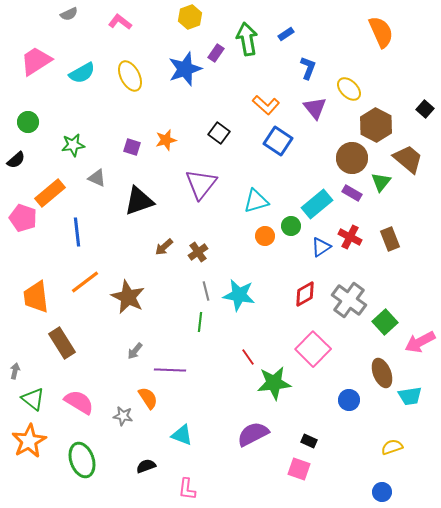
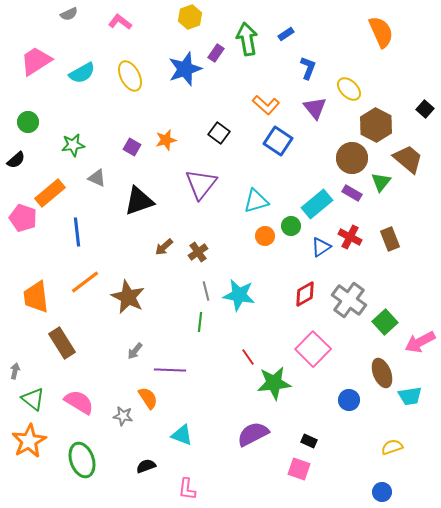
purple square at (132, 147): rotated 12 degrees clockwise
